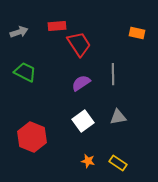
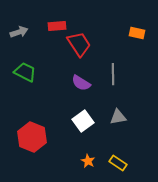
purple semicircle: rotated 114 degrees counterclockwise
orange star: rotated 16 degrees clockwise
